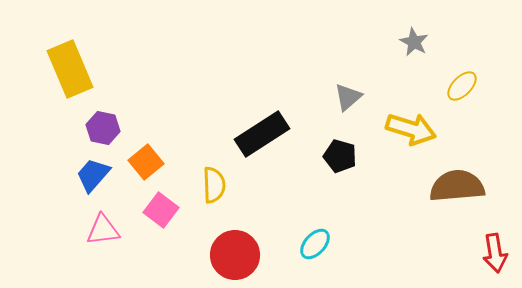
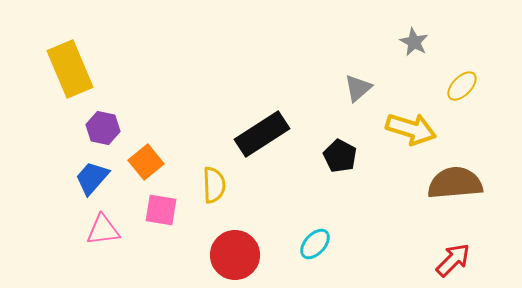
gray triangle: moved 10 px right, 9 px up
black pentagon: rotated 12 degrees clockwise
blue trapezoid: moved 1 px left, 3 px down
brown semicircle: moved 2 px left, 3 px up
pink square: rotated 28 degrees counterclockwise
red arrow: moved 42 px left, 7 px down; rotated 126 degrees counterclockwise
